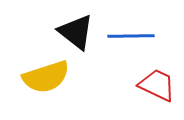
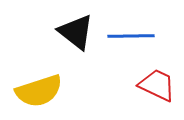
yellow semicircle: moved 7 px left, 14 px down
